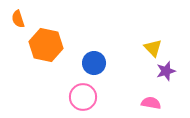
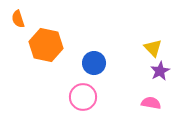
purple star: moved 6 px left; rotated 12 degrees counterclockwise
